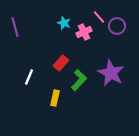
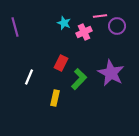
pink line: moved 1 px right, 1 px up; rotated 56 degrees counterclockwise
red rectangle: rotated 14 degrees counterclockwise
green L-shape: moved 1 px up
